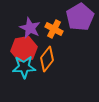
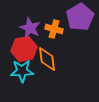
orange cross: rotated 12 degrees counterclockwise
orange diamond: rotated 45 degrees counterclockwise
cyan star: moved 2 px left, 4 px down
